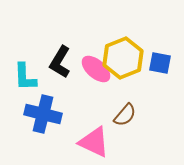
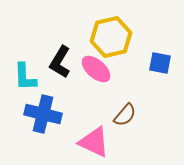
yellow hexagon: moved 12 px left, 21 px up; rotated 9 degrees clockwise
